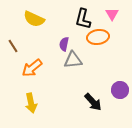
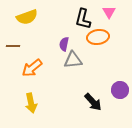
pink triangle: moved 3 px left, 2 px up
yellow semicircle: moved 7 px left, 2 px up; rotated 45 degrees counterclockwise
brown line: rotated 56 degrees counterclockwise
